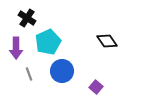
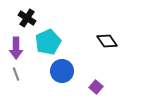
gray line: moved 13 px left
